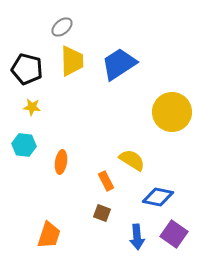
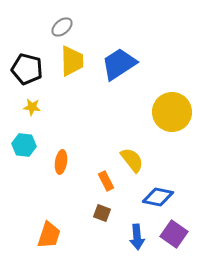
yellow semicircle: rotated 20 degrees clockwise
